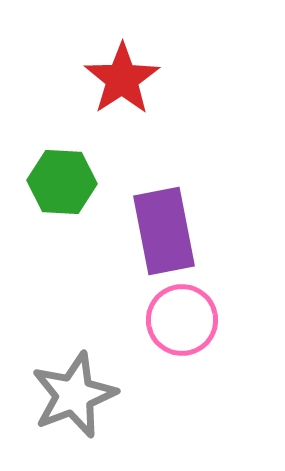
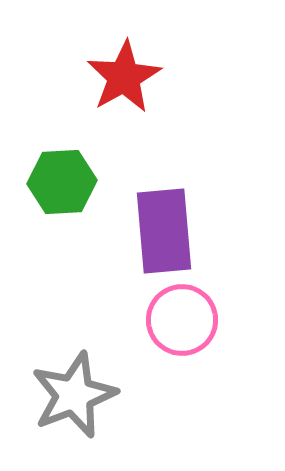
red star: moved 2 px right, 2 px up; rotated 4 degrees clockwise
green hexagon: rotated 6 degrees counterclockwise
purple rectangle: rotated 6 degrees clockwise
